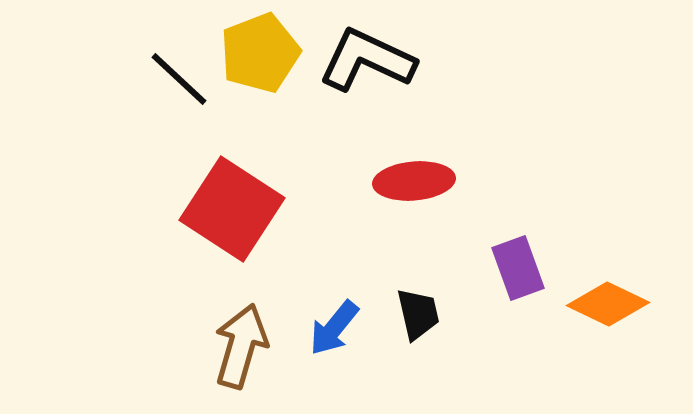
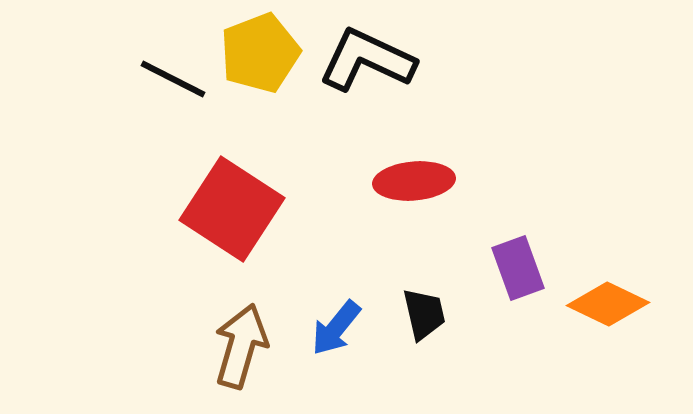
black line: moved 6 px left; rotated 16 degrees counterclockwise
black trapezoid: moved 6 px right
blue arrow: moved 2 px right
